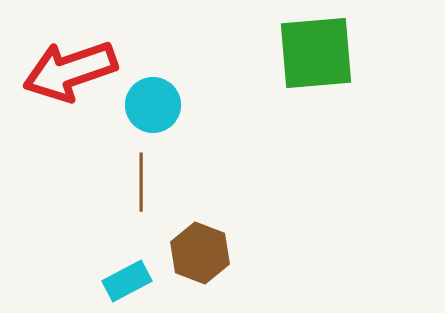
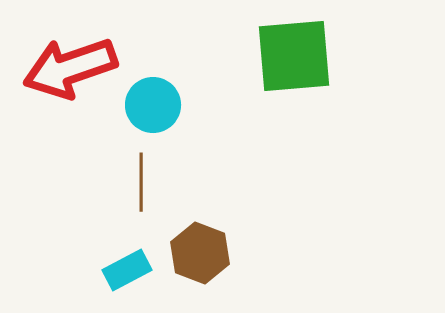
green square: moved 22 px left, 3 px down
red arrow: moved 3 px up
cyan rectangle: moved 11 px up
